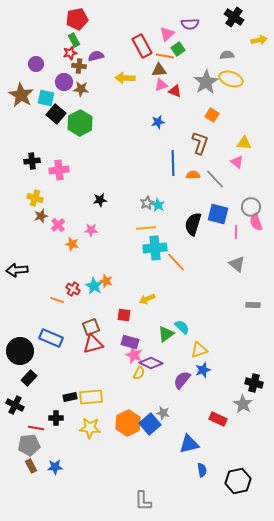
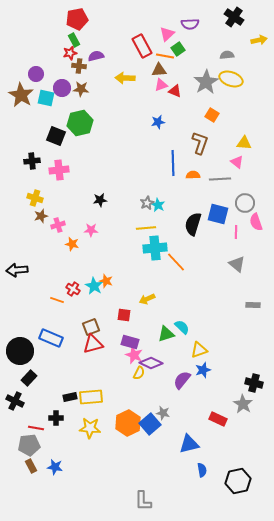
purple circle at (36, 64): moved 10 px down
purple circle at (64, 82): moved 2 px left, 6 px down
black square at (56, 114): moved 22 px down; rotated 18 degrees counterclockwise
green hexagon at (80, 123): rotated 15 degrees clockwise
gray line at (215, 179): moved 5 px right; rotated 50 degrees counterclockwise
gray circle at (251, 207): moved 6 px left, 4 px up
pink cross at (58, 225): rotated 24 degrees clockwise
green triangle at (166, 334): rotated 18 degrees clockwise
black cross at (15, 405): moved 4 px up
blue star at (55, 467): rotated 14 degrees clockwise
